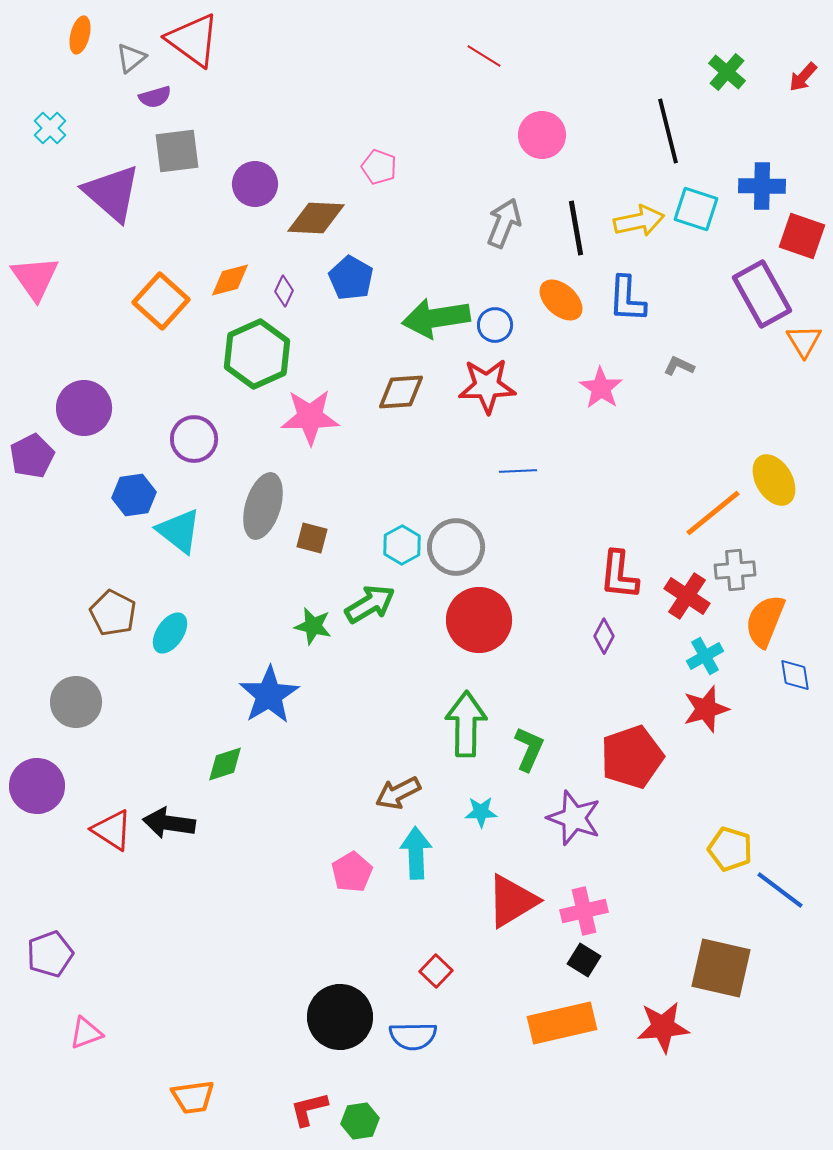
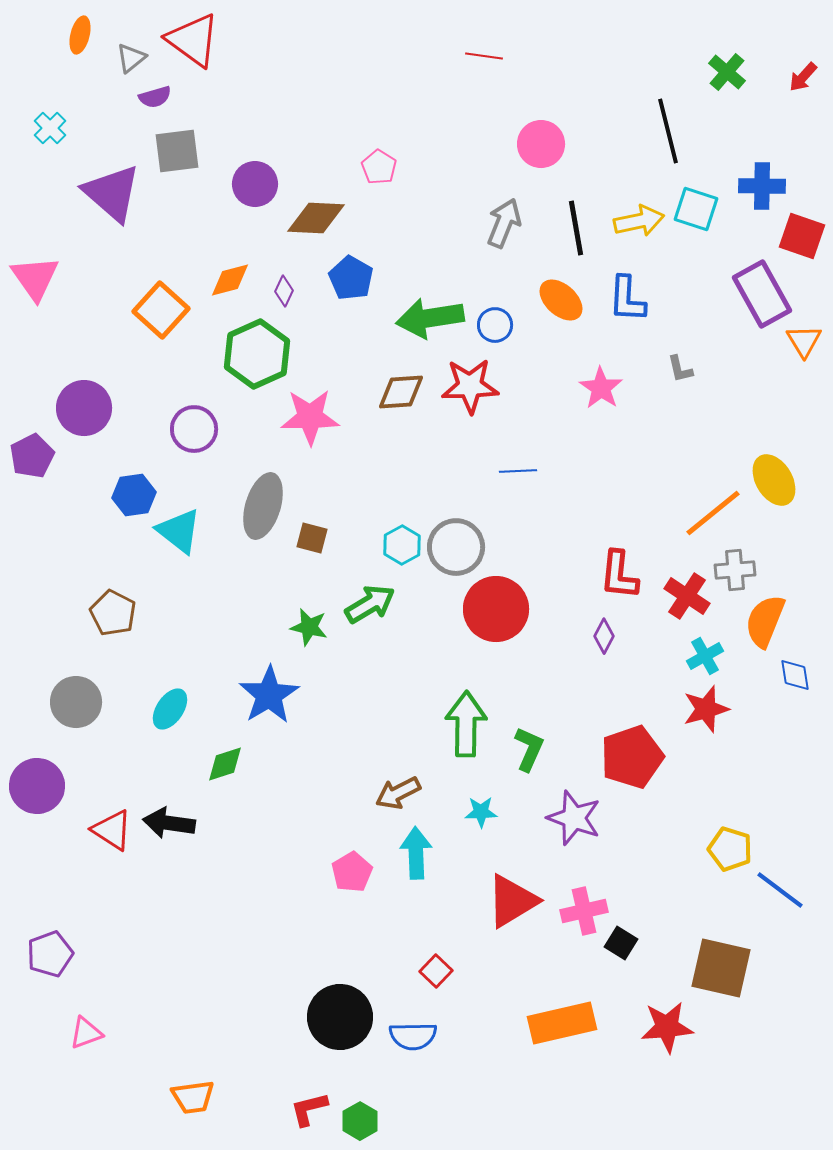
red line at (484, 56): rotated 24 degrees counterclockwise
pink circle at (542, 135): moved 1 px left, 9 px down
pink pentagon at (379, 167): rotated 12 degrees clockwise
orange square at (161, 301): moved 9 px down
green arrow at (436, 318): moved 6 px left
gray L-shape at (679, 366): moved 1 px right, 3 px down; rotated 128 degrees counterclockwise
red star at (487, 386): moved 17 px left
purple circle at (194, 439): moved 10 px up
red circle at (479, 620): moved 17 px right, 11 px up
green star at (313, 626): moved 4 px left, 1 px down
cyan ellipse at (170, 633): moved 76 px down
black square at (584, 960): moved 37 px right, 17 px up
red star at (663, 1027): moved 4 px right
green hexagon at (360, 1121): rotated 21 degrees counterclockwise
